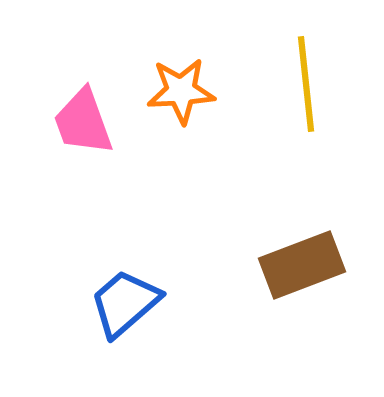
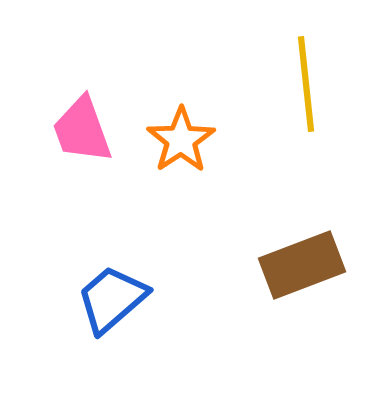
orange star: moved 49 px down; rotated 30 degrees counterclockwise
pink trapezoid: moved 1 px left, 8 px down
blue trapezoid: moved 13 px left, 4 px up
